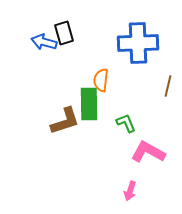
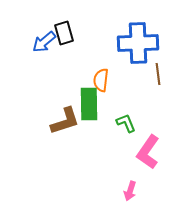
blue arrow: rotated 55 degrees counterclockwise
brown line: moved 10 px left, 12 px up; rotated 20 degrees counterclockwise
pink L-shape: rotated 84 degrees counterclockwise
